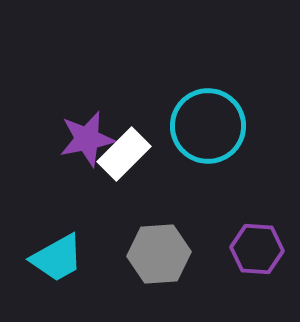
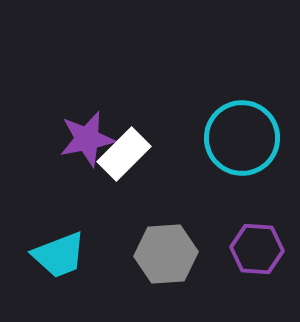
cyan circle: moved 34 px right, 12 px down
gray hexagon: moved 7 px right
cyan trapezoid: moved 2 px right, 3 px up; rotated 8 degrees clockwise
